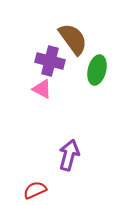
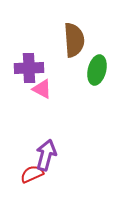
brown semicircle: moved 1 px right, 1 px down; rotated 32 degrees clockwise
purple cross: moved 21 px left, 7 px down; rotated 16 degrees counterclockwise
purple arrow: moved 23 px left
red semicircle: moved 3 px left, 16 px up
